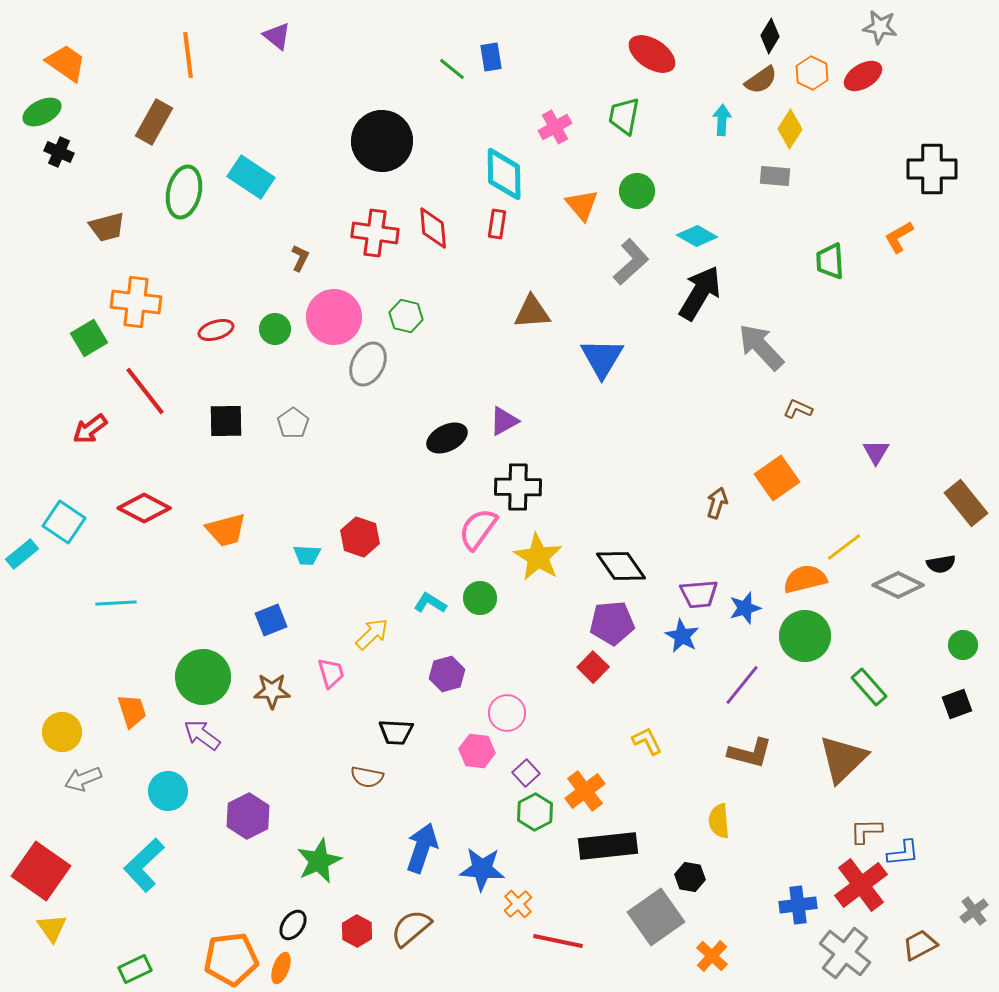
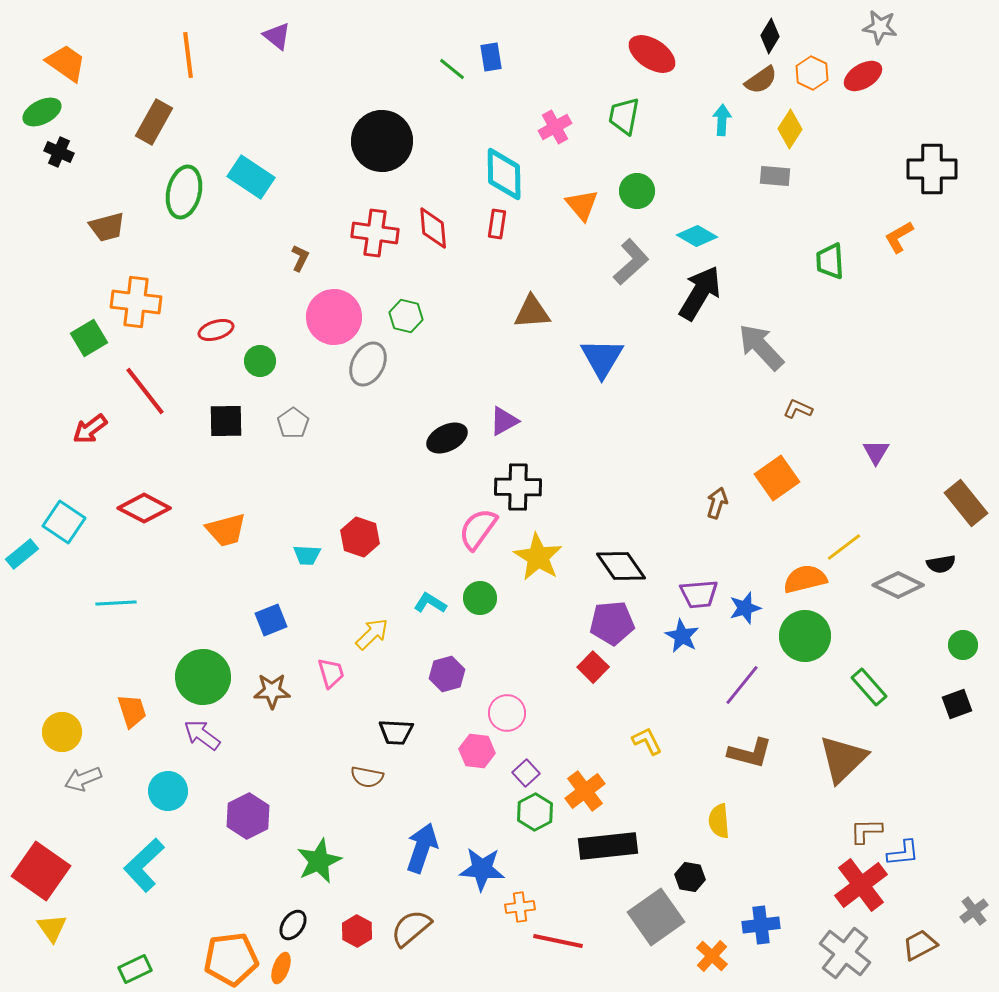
green circle at (275, 329): moved 15 px left, 32 px down
orange cross at (518, 904): moved 2 px right, 3 px down; rotated 36 degrees clockwise
blue cross at (798, 905): moved 37 px left, 20 px down
